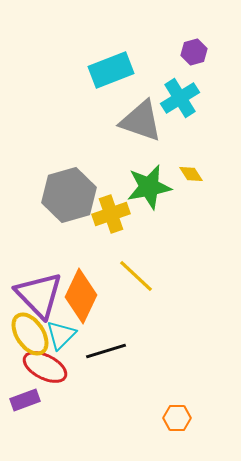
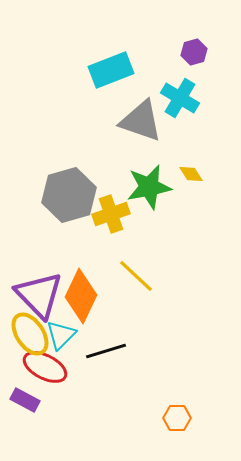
cyan cross: rotated 27 degrees counterclockwise
purple rectangle: rotated 48 degrees clockwise
